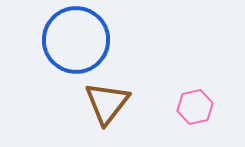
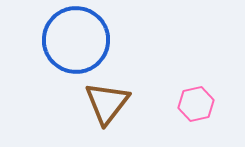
pink hexagon: moved 1 px right, 3 px up
